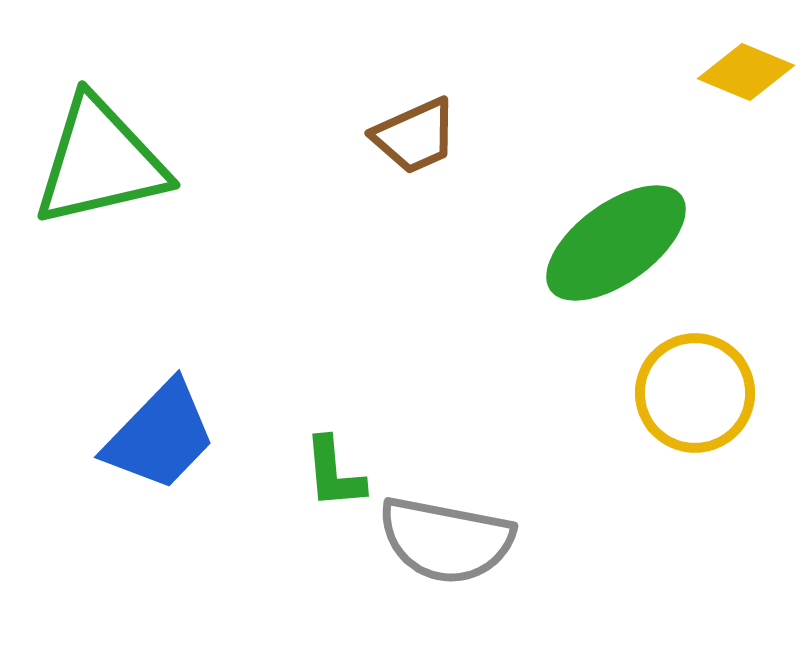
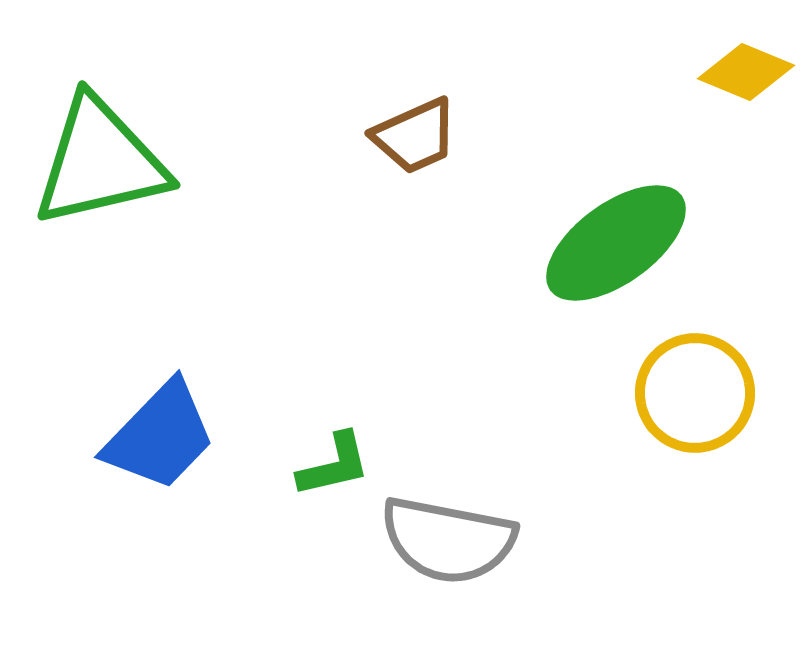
green L-shape: moved 8 px up; rotated 98 degrees counterclockwise
gray semicircle: moved 2 px right
